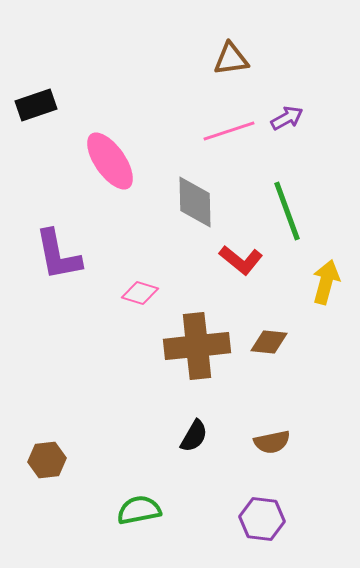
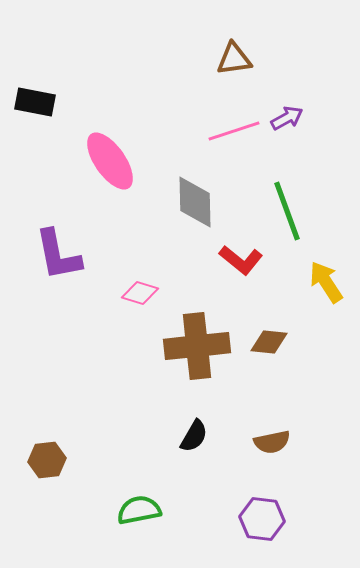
brown triangle: moved 3 px right
black rectangle: moved 1 px left, 3 px up; rotated 30 degrees clockwise
pink line: moved 5 px right
yellow arrow: rotated 48 degrees counterclockwise
